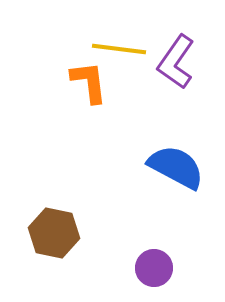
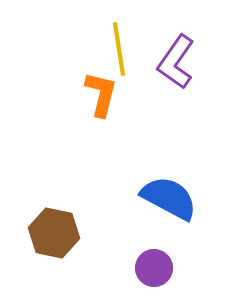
yellow line: rotated 74 degrees clockwise
orange L-shape: moved 12 px right, 12 px down; rotated 21 degrees clockwise
blue semicircle: moved 7 px left, 31 px down
